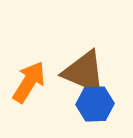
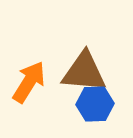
brown triangle: rotated 18 degrees counterclockwise
